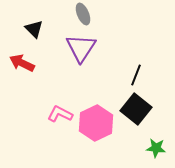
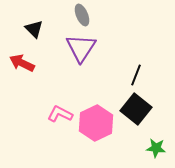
gray ellipse: moved 1 px left, 1 px down
